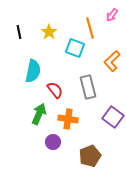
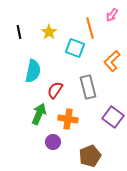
red semicircle: rotated 108 degrees counterclockwise
